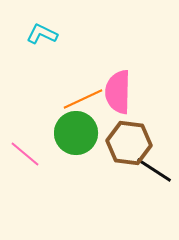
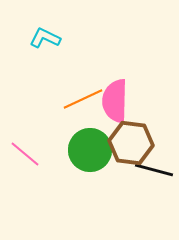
cyan L-shape: moved 3 px right, 4 px down
pink semicircle: moved 3 px left, 9 px down
green circle: moved 14 px right, 17 px down
brown hexagon: moved 2 px right
black line: rotated 18 degrees counterclockwise
